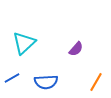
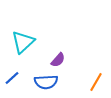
cyan triangle: moved 1 px left, 1 px up
purple semicircle: moved 18 px left, 11 px down
blue line: rotated 14 degrees counterclockwise
